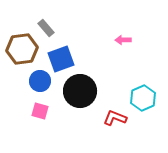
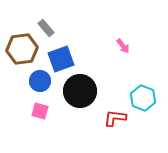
pink arrow: moved 6 px down; rotated 126 degrees counterclockwise
cyan hexagon: rotated 15 degrees counterclockwise
red L-shape: rotated 15 degrees counterclockwise
